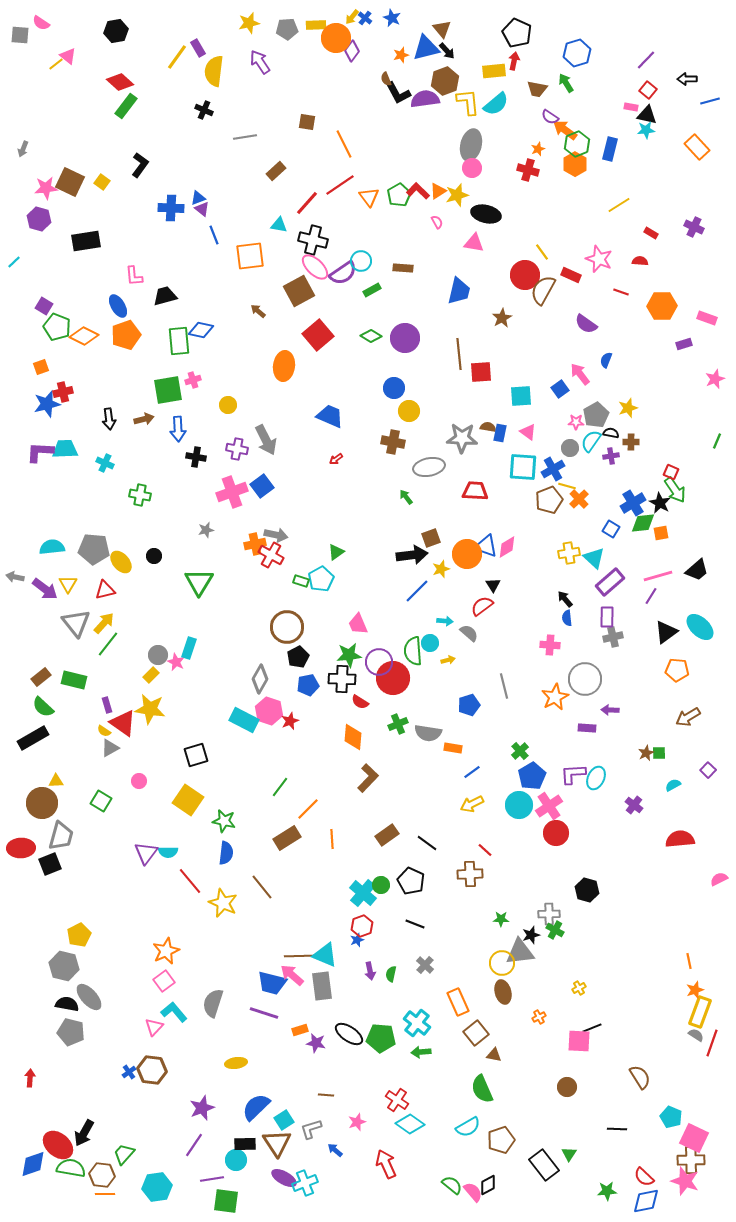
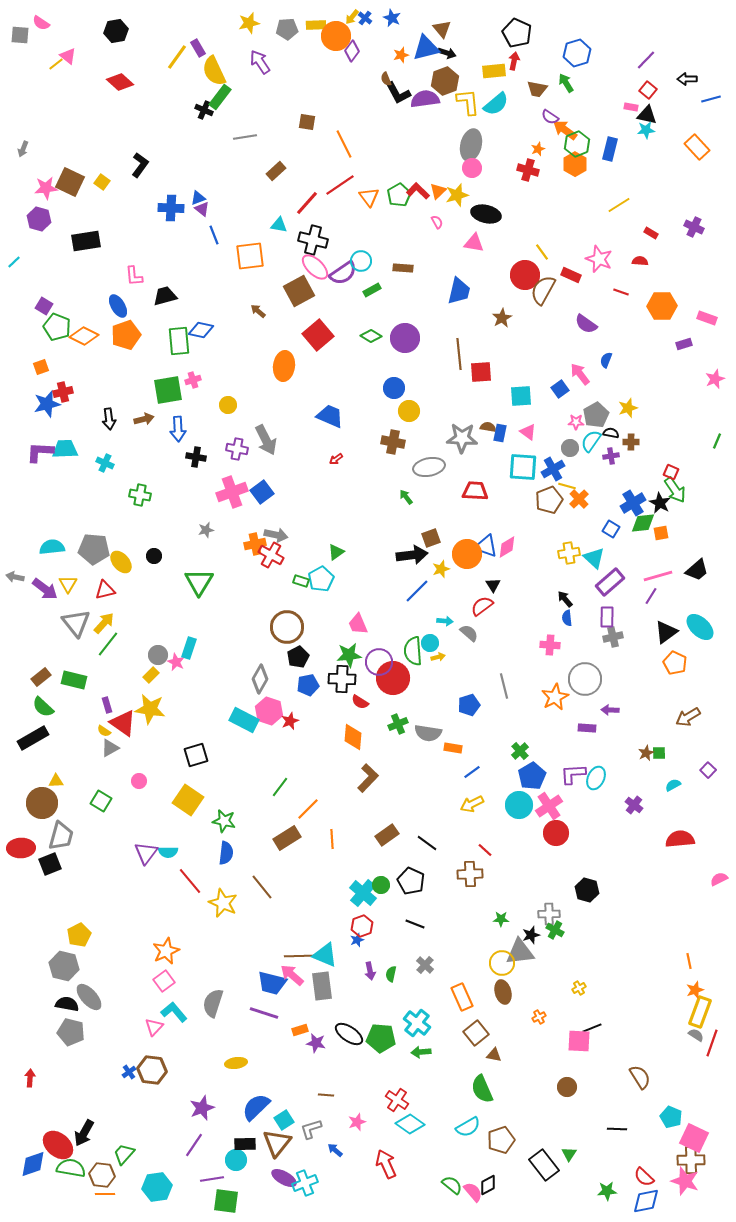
orange circle at (336, 38): moved 2 px up
black arrow at (447, 51): moved 2 px down; rotated 30 degrees counterclockwise
yellow semicircle at (214, 71): rotated 32 degrees counterclockwise
blue line at (710, 101): moved 1 px right, 2 px up
green rectangle at (126, 106): moved 94 px right, 9 px up
orange triangle at (438, 191): rotated 12 degrees counterclockwise
blue square at (262, 486): moved 6 px down
yellow arrow at (448, 660): moved 10 px left, 3 px up
orange pentagon at (677, 670): moved 2 px left, 7 px up; rotated 20 degrees clockwise
orange rectangle at (458, 1002): moved 4 px right, 5 px up
brown triangle at (277, 1143): rotated 12 degrees clockwise
